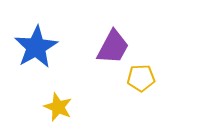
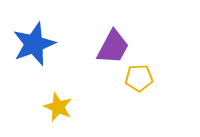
blue star: moved 2 px left, 3 px up; rotated 9 degrees clockwise
yellow pentagon: moved 2 px left
